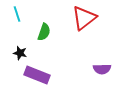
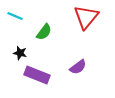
cyan line: moved 2 px left, 2 px down; rotated 49 degrees counterclockwise
red triangle: moved 2 px right, 1 px up; rotated 12 degrees counterclockwise
green semicircle: rotated 18 degrees clockwise
purple semicircle: moved 24 px left, 2 px up; rotated 36 degrees counterclockwise
